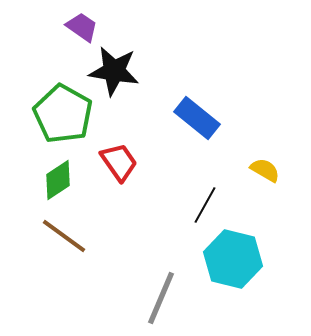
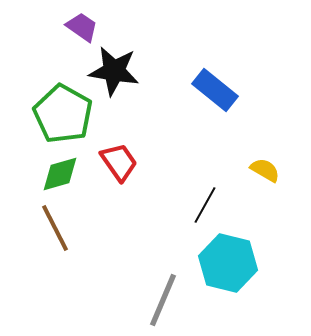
blue rectangle: moved 18 px right, 28 px up
green diamond: moved 2 px right, 6 px up; rotated 18 degrees clockwise
brown line: moved 9 px left, 8 px up; rotated 27 degrees clockwise
cyan hexagon: moved 5 px left, 4 px down
gray line: moved 2 px right, 2 px down
